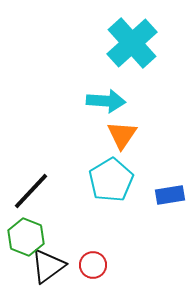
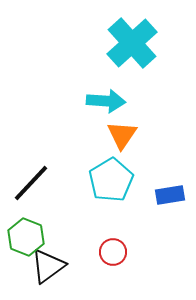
black line: moved 8 px up
red circle: moved 20 px right, 13 px up
